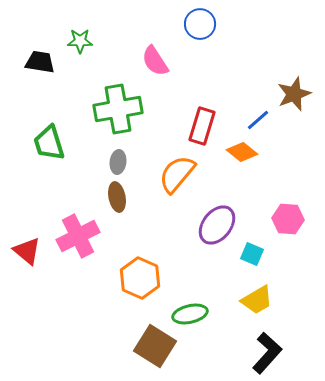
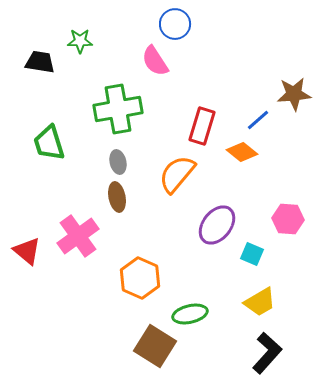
blue circle: moved 25 px left
brown star: rotated 16 degrees clockwise
gray ellipse: rotated 20 degrees counterclockwise
pink cross: rotated 9 degrees counterclockwise
yellow trapezoid: moved 3 px right, 2 px down
